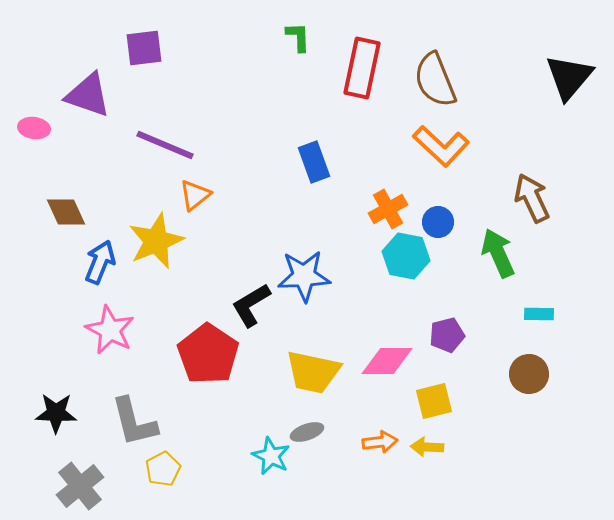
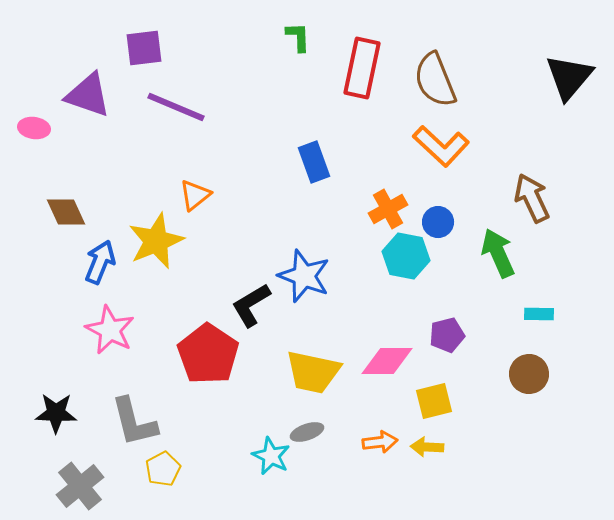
purple line: moved 11 px right, 38 px up
blue star: rotated 24 degrees clockwise
